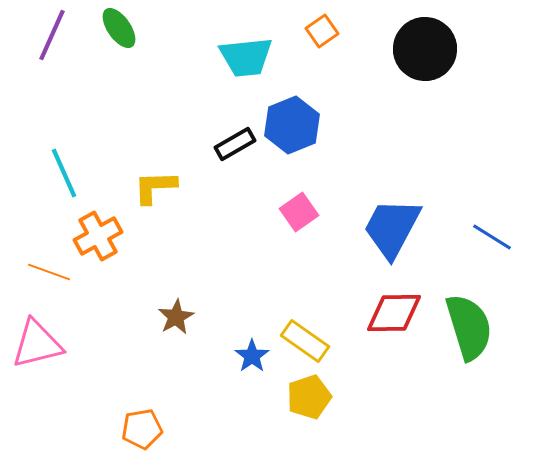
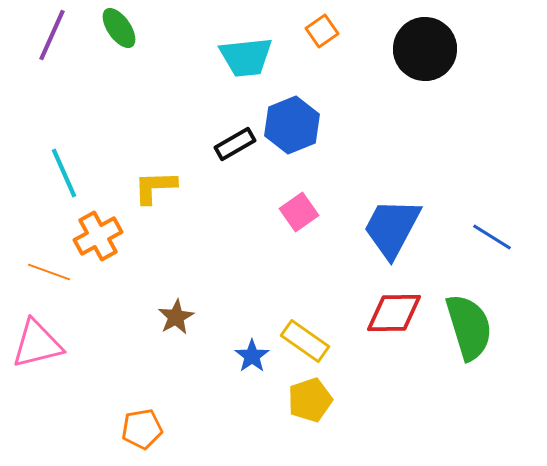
yellow pentagon: moved 1 px right, 3 px down
